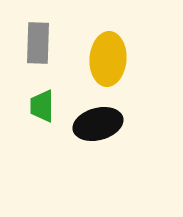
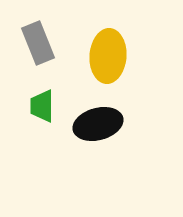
gray rectangle: rotated 24 degrees counterclockwise
yellow ellipse: moved 3 px up
